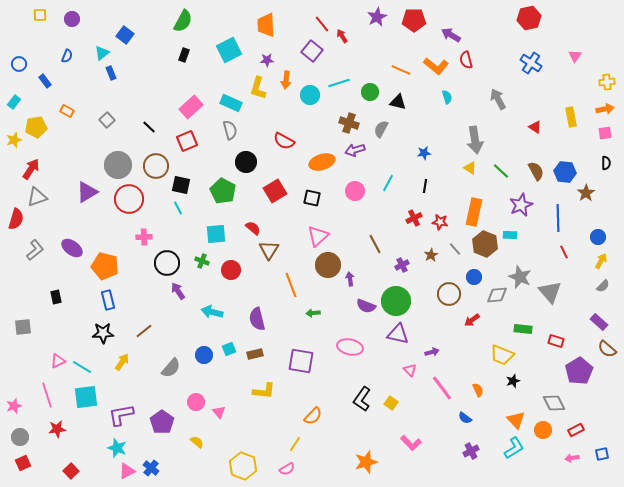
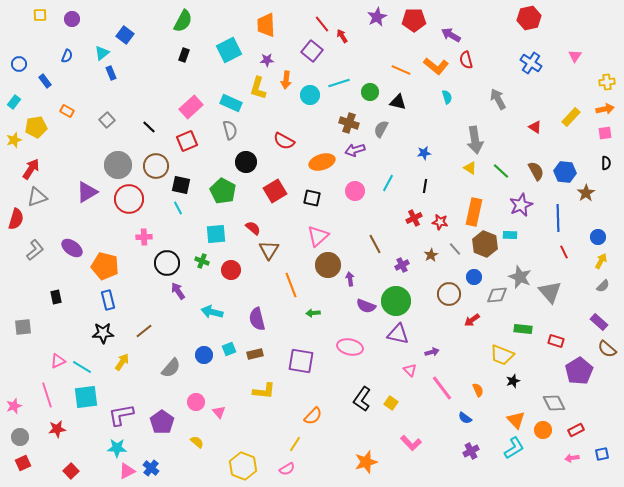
yellow rectangle at (571, 117): rotated 54 degrees clockwise
cyan star at (117, 448): rotated 18 degrees counterclockwise
